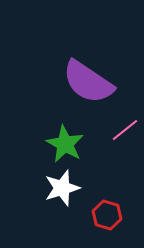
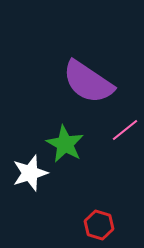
white star: moved 32 px left, 15 px up
red hexagon: moved 8 px left, 10 px down
